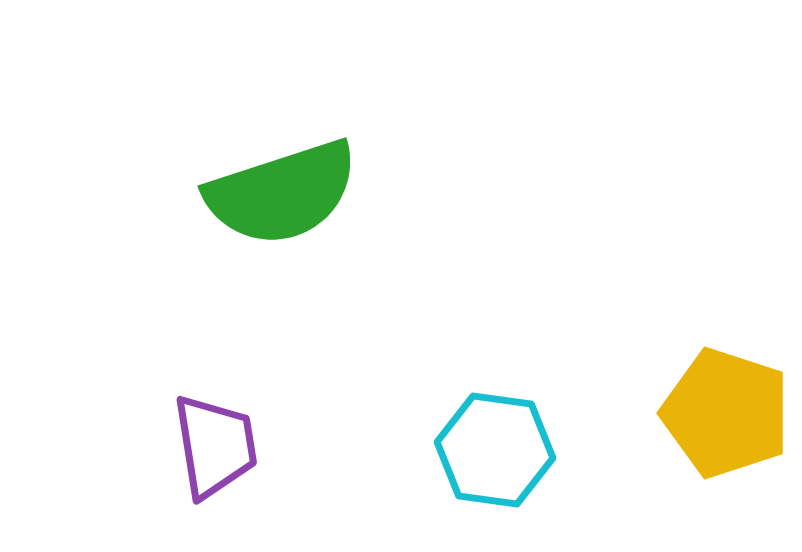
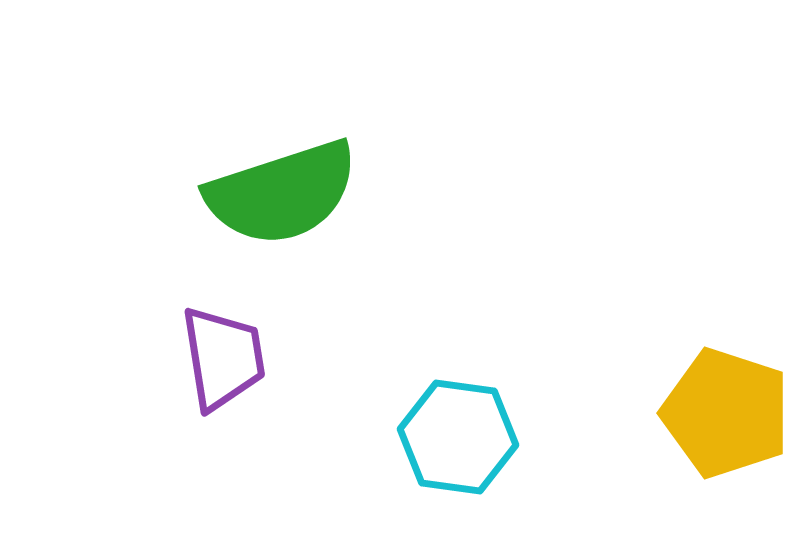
purple trapezoid: moved 8 px right, 88 px up
cyan hexagon: moved 37 px left, 13 px up
